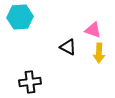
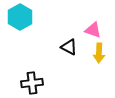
cyan hexagon: rotated 25 degrees counterclockwise
black triangle: moved 1 px right
black cross: moved 2 px right, 1 px down
